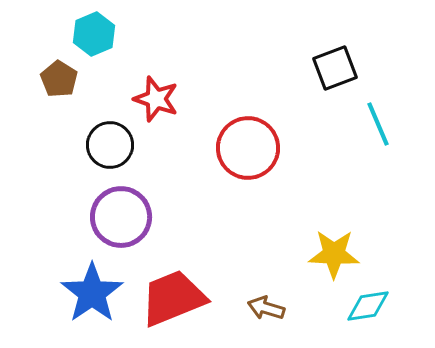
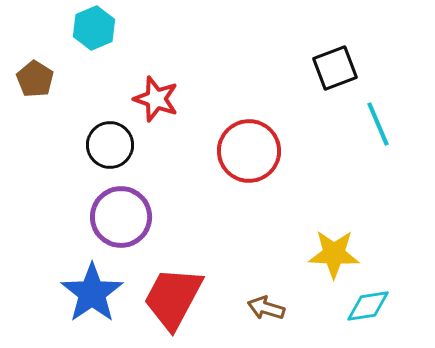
cyan hexagon: moved 6 px up
brown pentagon: moved 24 px left
red circle: moved 1 px right, 3 px down
red trapezoid: rotated 40 degrees counterclockwise
